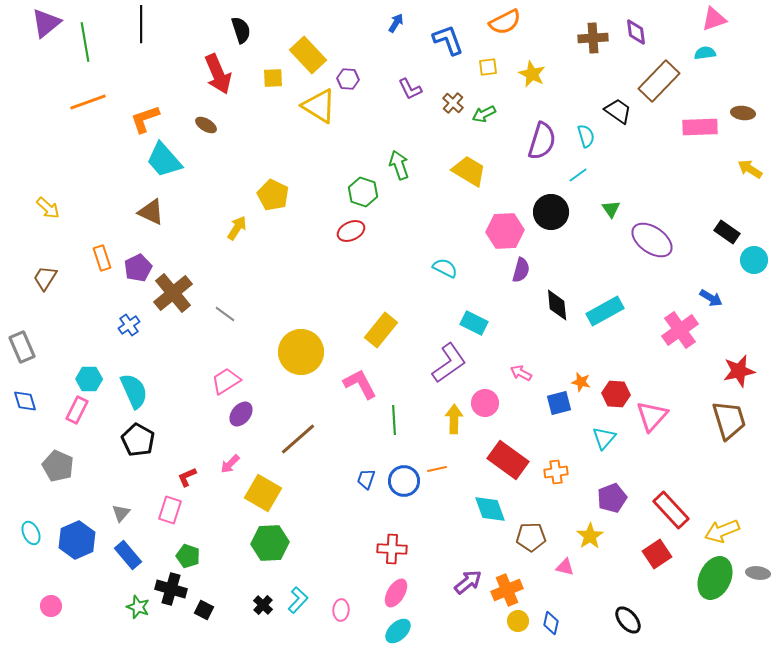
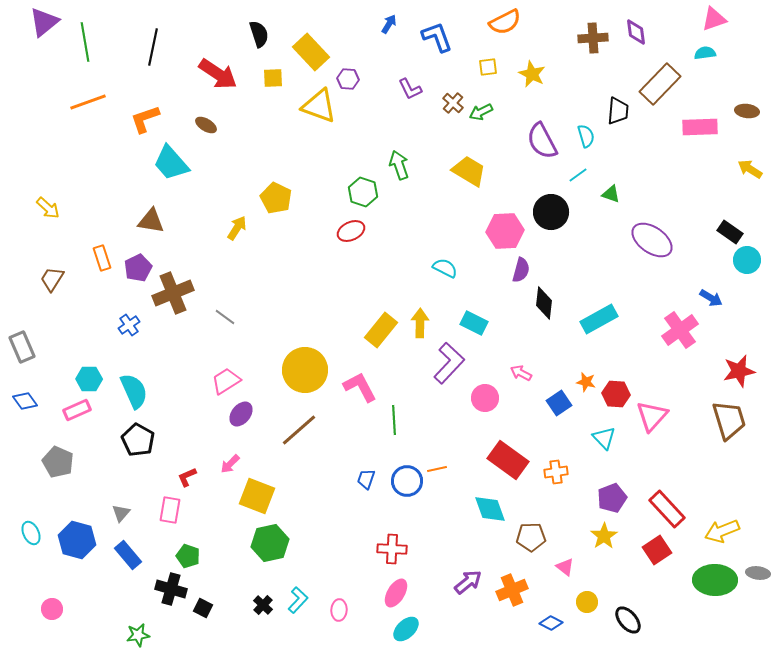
purple triangle at (46, 23): moved 2 px left, 1 px up
blue arrow at (396, 23): moved 7 px left, 1 px down
black line at (141, 24): moved 12 px right, 23 px down; rotated 12 degrees clockwise
black semicircle at (241, 30): moved 18 px right, 4 px down
blue L-shape at (448, 40): moved 11 px left, 3 px up
yellow rectangle at (308, 55): moved 3 px right, 3 px up
red arrow at (218, 74): rotated 33 degrees counterclockwise
brown rectangle at (659, 81): moved 1 px right, 3 px down
yellow triangle at (319, 106): rotated 12 degrees counterclockwise
black trapezoid at (618, 111): rotated 60 degrees clockwise
brown ellipse at (743, 113): moved 4 px right, 2 px up
green arrow at (484, 114): moved 3 px left, 2 px up
purple semicircle at (542, 141): rotated 135 degrees clockwise
cyan trapezoid at (164, 160): moved 7 px right, 3 px down
yellow pentagon at (273, 195): moved 3 px right, 3 px down
green triangle at (611, 209): moved 15 px up; rotated 36 degrees counterclockwise
brown triangle at (151, 212): moved 9 px down; rotated 16 degrees counterclockwise
black rectangle at (727, 232): moved 3 px right
cyan circle at (754, 260): moved 7 px left
brown trapezoid at (45, 278): moved 7 px right, 1 px down
brown cross at (173, 293): rotated 18 degrees clockwise
black diamond at (557, 305): moved 13 px left, 2 px up; rotated 12 degrees clockwise
cyan rectangle at (605, 311): moved 6 px left, 8 px down
gray line at (225, 314): moved 3 px down
yellow circle at (301, 352): moved 4 px right, 18 px down
purple L-shape at (449, 363): rotated 12 degrees counterclockwise
orange star at (581, 382): moved 5 px right
pink L-shape at (360, 384): moved 3 px down
blue diamond at (25, 401): rotated 20 degrees counterclockwise
pink circle at (485, 403): moved 5 px up
blue square at (559, 403): rotated 20 degrees counterclockwise
pink rectangle at (77, 410): rotated 40 degrees clockwise
yellow arrow at (454, 419): moved 34 px left, 96 px up
cyan triangle at (604, 438): rotated 25 degrees counterclockwise
brown line at (298, 439): moved 1 px right, 9 px up
gray pentagon at (58, 466): moved 4 px up
blue circle at (404, 481): moved 3 px right
yellow square at (263, 493): moved 6 px left, 3 px down; rotated 9 degrees counterclockwise
pink rectangle at (170, 510): rotated 8 degrees counterclockwise
red rectangle at (671, 510): moved 4 px left, 1 px up
yellow star at (590, 536): moved 14 px right
blue hexagon at (77, 540): rotated 21 degrees counterclockwise
green hexagon at (270, 543): rotated 9 degrees counterclockwise
red square at (657, 554): moved 4 px up
pink triangle at (565, 567): rotated 24 degrees clockwise
green ellipse at (715, 578): moved 2 px down; rotated 66 degrees clockwise
orange cross at (507, 590): moved 5 px right
pink circle at (51, 606): moved 1 px right, 3 px down
green star at (138, 607): moved 28 px down; rotated 30 degrees counterclockwise
black square at (204, 610): moved 1 px left, 2 px up
pink ellipse at (341, 610): moved 2 px left
yellow circle at (518, 621): moved 69 px right, 19 px up
blue diamond at (551, 623): rotated 75 degrees counterclockwise
cyan ellipse at (398, 631): moved 8 px right, 2 px up
